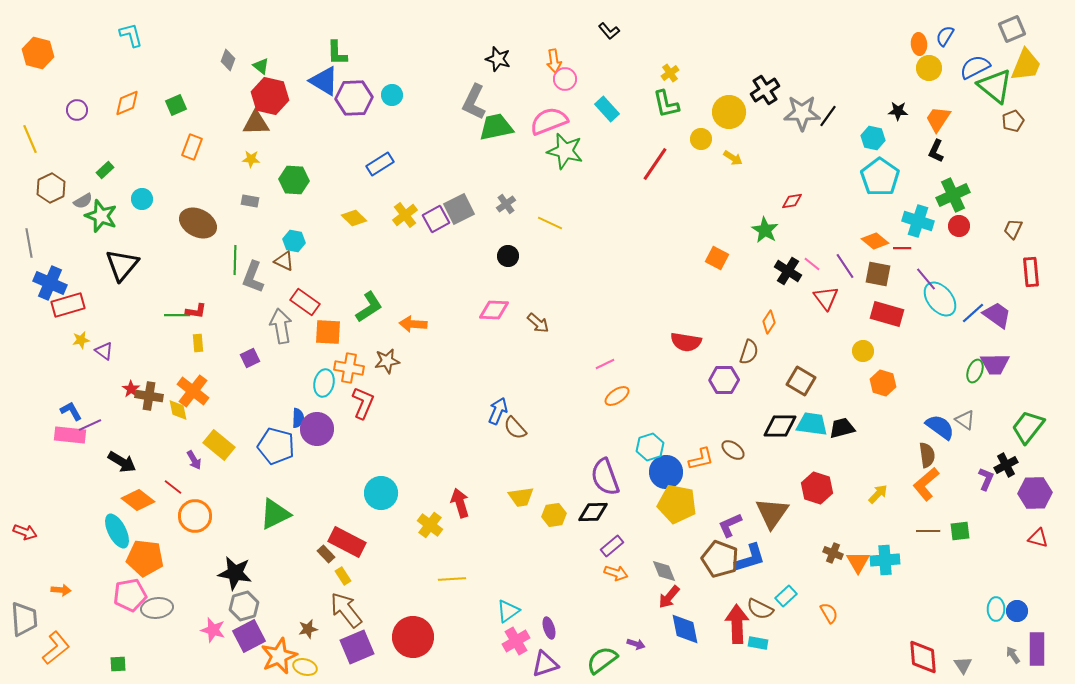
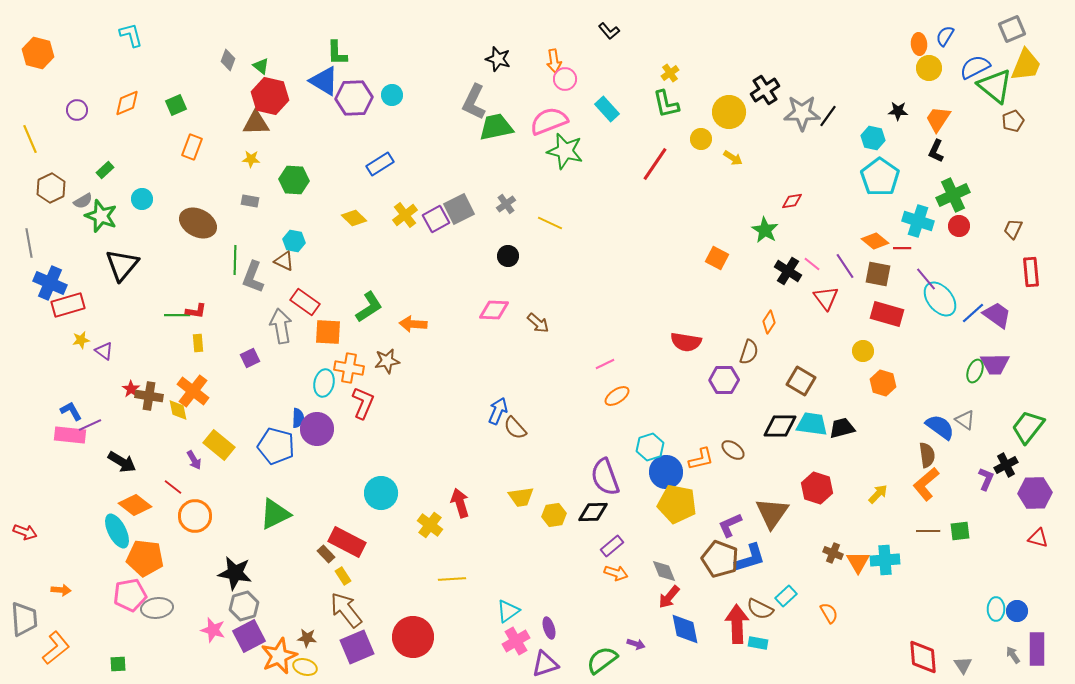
orange diamond at (138, 500): moved 3 px left, 5 px down
brown star at (308, 629): moved 1 px left, 9 px down; rotated 18 degrees clockwise
